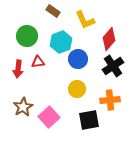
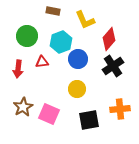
brown rectangle: rotated 24 degrees counterclockwise
red triangle: moved 4 px right
orange cross: moved 10 px right, 9 px down
pink square: moved 3 px up; rotated 25 degrees counterclockwise
